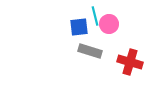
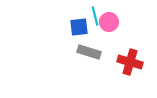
pink circle: moved 2 px up
gray rectangle: moved 1 px left, 1 px down
